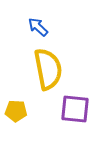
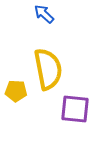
blue arrow: moved 6 px right, 13 px up
yellow pentagon: moved 20 px up
